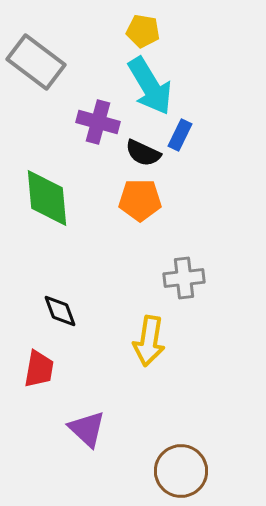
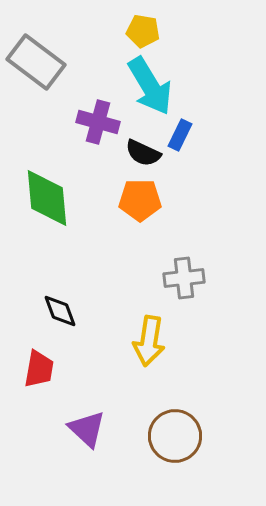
brown circle: moved 6 px left, 35 px up
